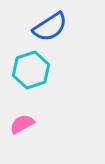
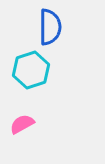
blue semicircle: rotated 57 degrees counterclockwise
